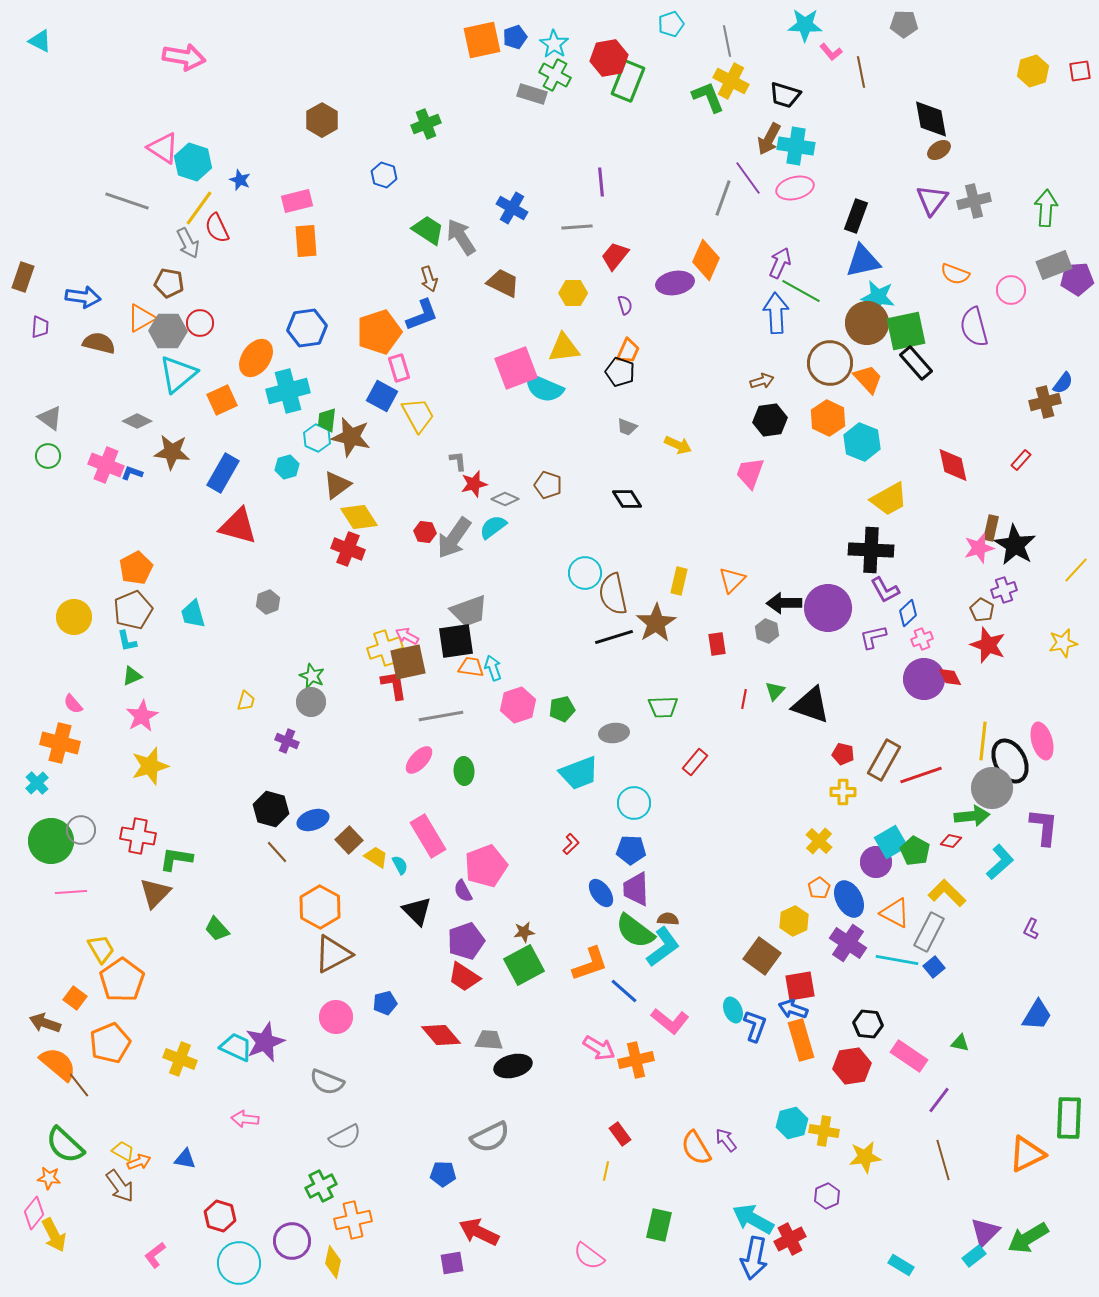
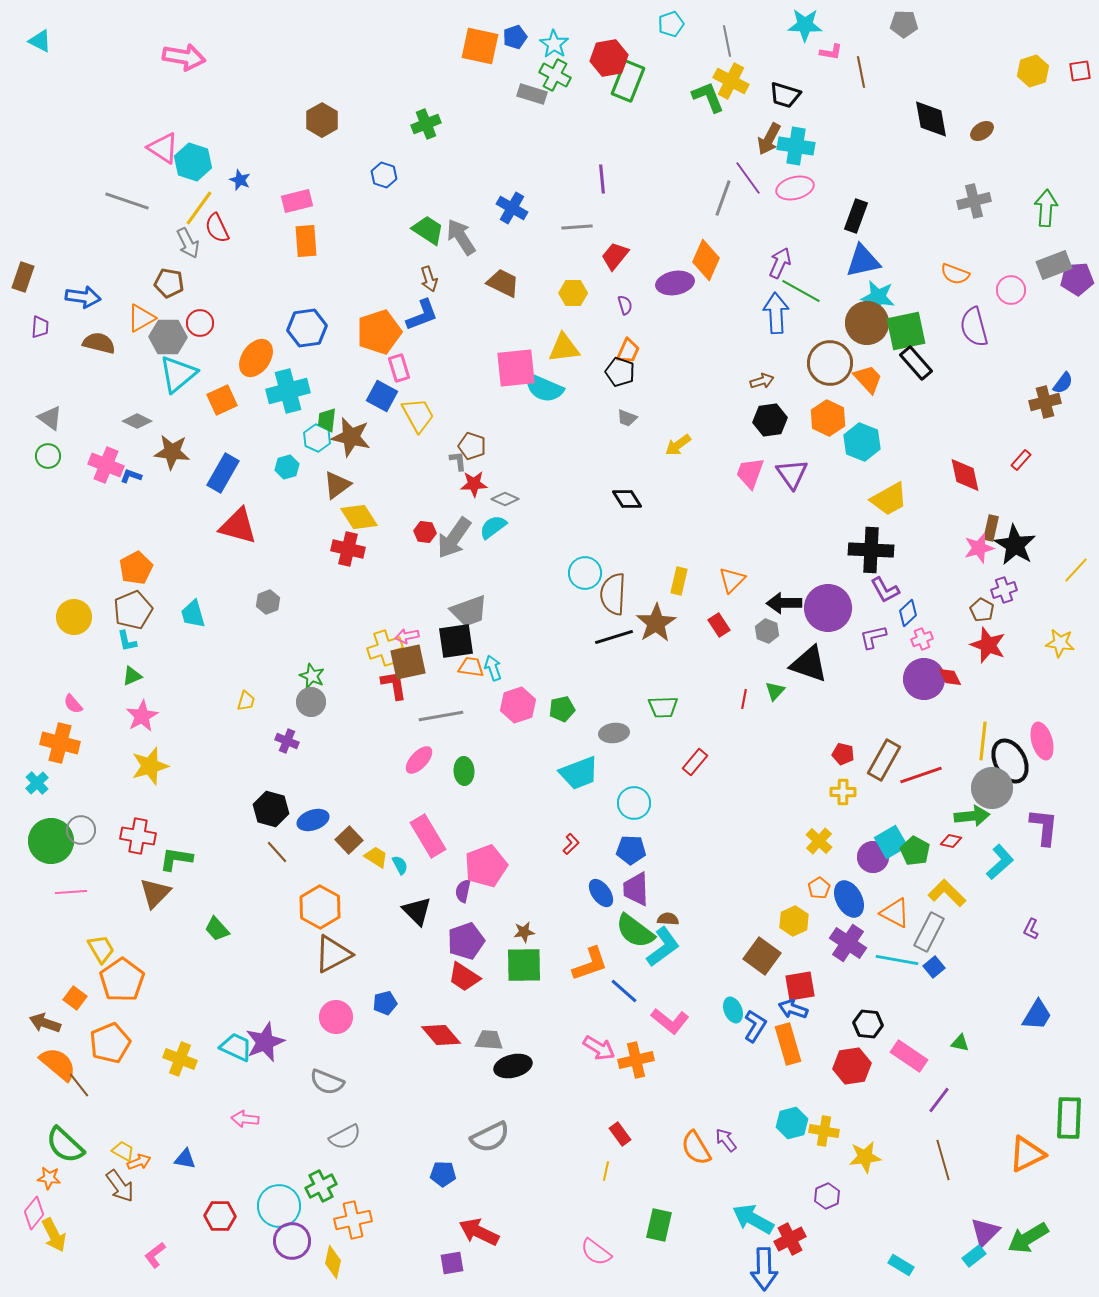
orange square at (482, 40): moved 2 px left, 6 px down; rotated 24 degrees clockwise
pink L-shape at (831, 52): rotated 40 degrees counterclockwise
brown ellipse at (939, 150): moved 43 px right, 19 px up
purple line at (601, 182): moved 1 px right, 3 px up
purple triangle at (932, 200): moved 140 px left, 274 px down; rotated 12 degrees counterclockwise
gray hexagon at (168, 331): moved 6 px down
pink square at (516, 368): rotated 15 degrees clockwise
gray trapezoid at (627, 427): moved 9 px up
yellow arrow at (678, 445): rotated 120 degrees clockwise
red diamond at (953, 465): moved 12 px right, 10 px down
blue L-shape at (132, 473): moved 1 px left, 3 px down
red star at (474, 484): rotated 12 degrees clockwise
brown pentagon at (548, 485): moved 76 px left, 39 px up
red cross at (348, 549): rotated 8 degrees counterclockwise
brown semicircle at (613, 594): rotated 15 degrees clockwise
pink arrow at (407, 636): rotated 40 degrees counterclockwise
yellow star at (1063, 643): moved 3 px left; rotated 20 degrees clockwise
red rectangle at (717, 644): moved 2 px right, 19 px up; rotated 25 degrees counterclockwise
black triangle at (811, 705): moved 2 px left, 41 px up
purple circle at (876, 862): moved 3 px left, 5 px up
purple semicircle at (463, 891): rotated 40 degrees clockwise
green square at (524, 965): rotated 27 degrees clockwise
blue L-shape at (755, 1026): rotated 12 degrees clockwise
orange rectangle at (801, 1040): moved 13 px left, 4 px down
red hexagon at (220, 1216): rotated 16 degrees counterclockwise
pink semicircle at (589, 1256): moved 7 px right, 4 px up
blue arrow at (754, 1258): moved 10 px right, 11 px down; rotated 12 degrees counterclockwise
cyan circle at (239, 1263): moved 40 px right, 57 px up
